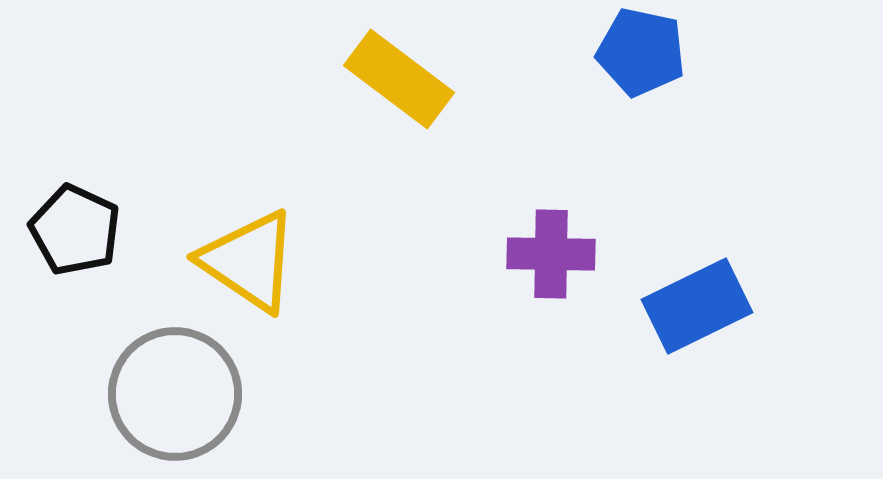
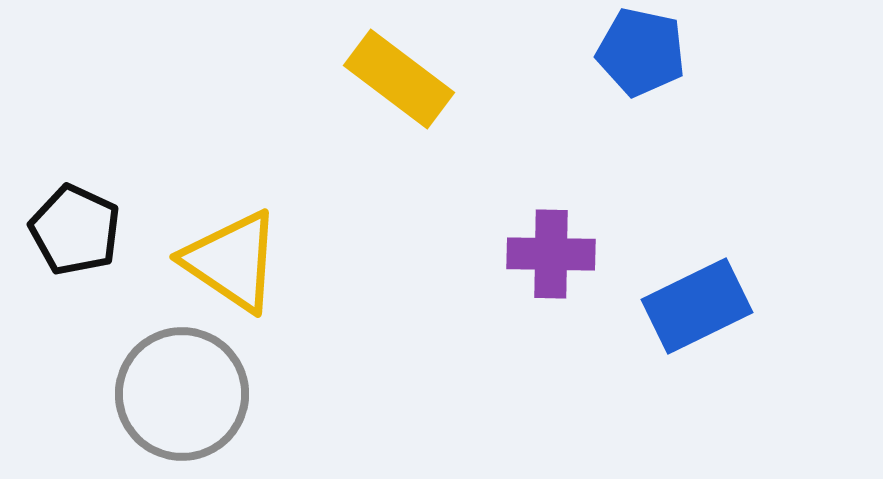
yellow triangle: moved 17 px left
gray circle: moved 7 px right
